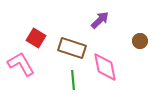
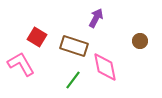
purple arrow: moved 4 px left, 2 px up; rotated 18 degrees counterclockwise
red square: moved 1 px right, 1 px up
brown rectangle: moved 2 px right, 2 px up
green line: rotated 42 degrees clockwise
